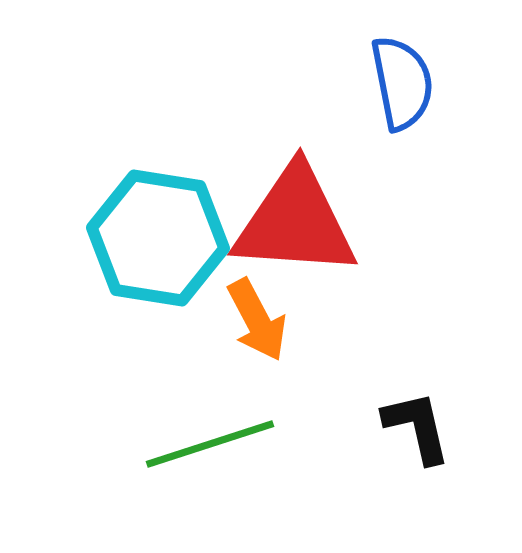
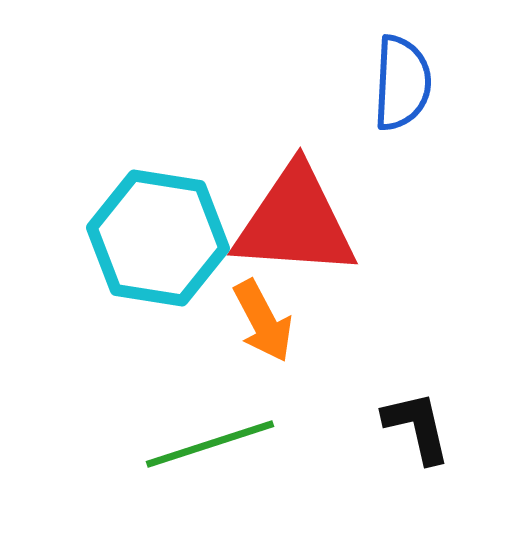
blue semicircle: rotated 14 degrees clockwise
orange arrow: moved 6 px right, 1 px down
